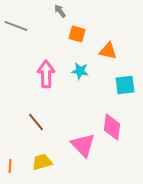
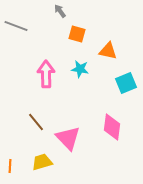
cyan star: moved 2 px up
cyan square: moved 1 px right, 2 px up; rotated 15 degrees counterclockwise
pink triangle: moved 15 px left, 7 px up
